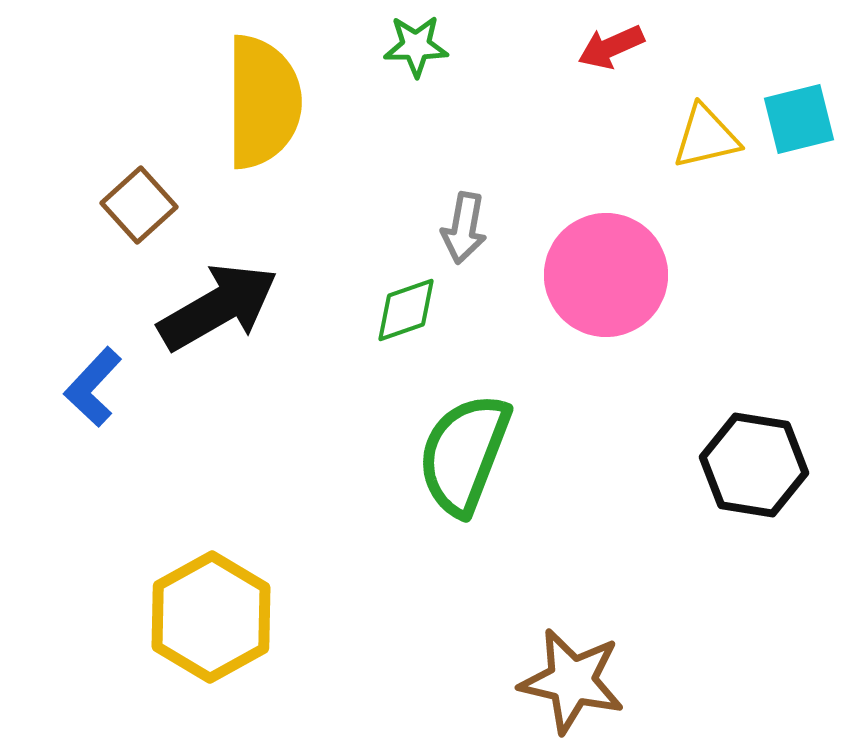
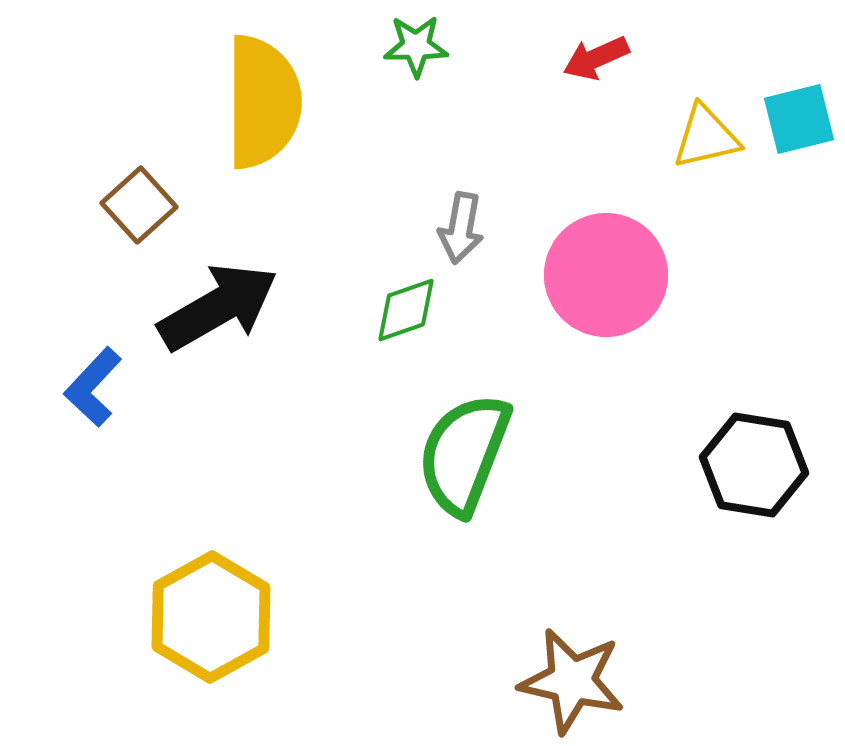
red arrow: moved 15 px left, 11 px down
gray arrow: moved 3 px left
